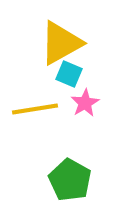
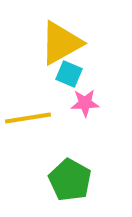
pink star: rotated 28 degrees clockwise
yellow line: moved 7 px left, 9 px down
